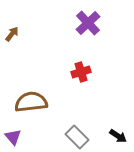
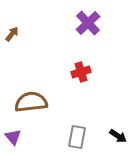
gray rectangle: rotated 55 degrees clockwise
